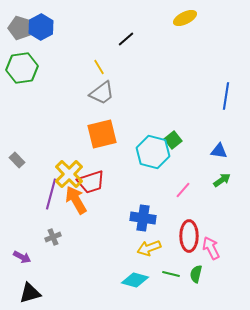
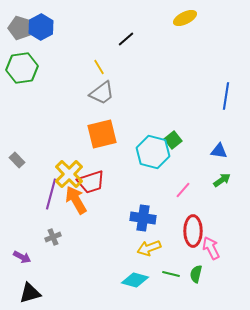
red ellipse: moved 4 px right, 5 px up
